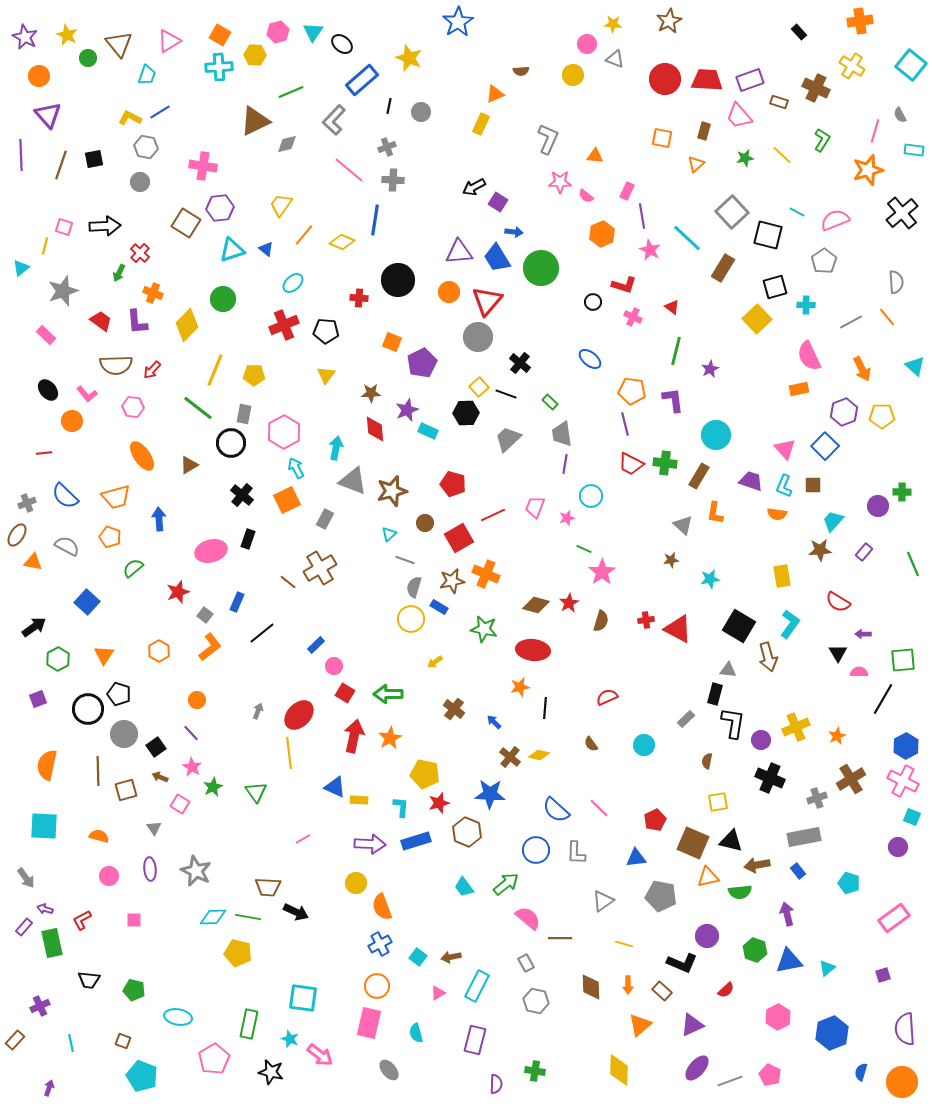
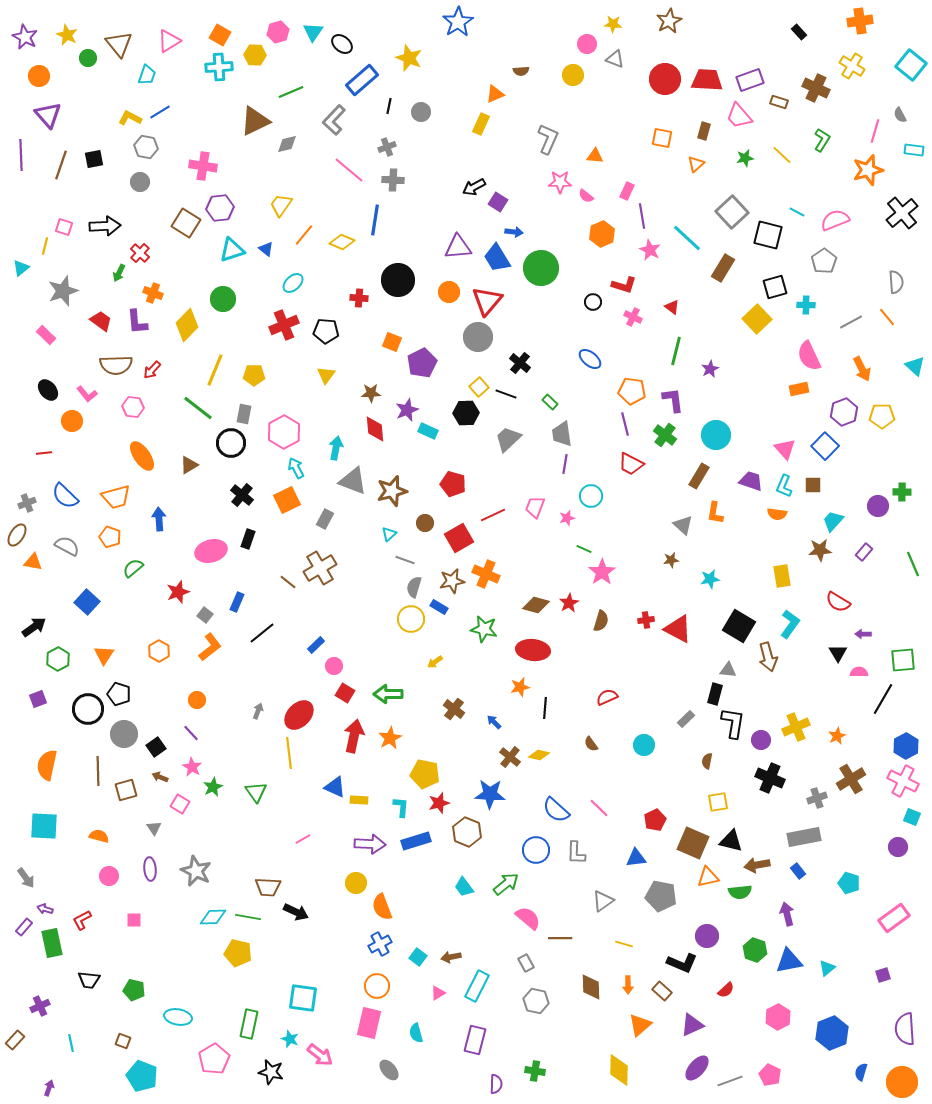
purple triangle at (459, 252): moved 1 px left, 5 px up
green cross at (665, 463): moved 28 px up; rotated 30 degrees clockwise
